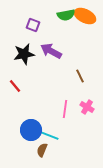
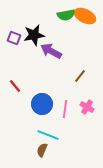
purple square: moved 19 px left, 13 px down
black star: moved 10 px right, 19 px up
brown line: rotated 64 degrees clockwise
blue circle: moved 11 px right, 26 px up
